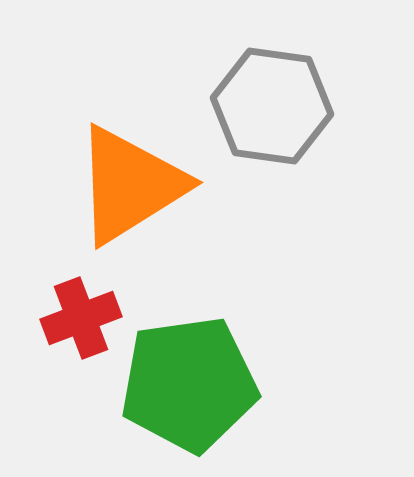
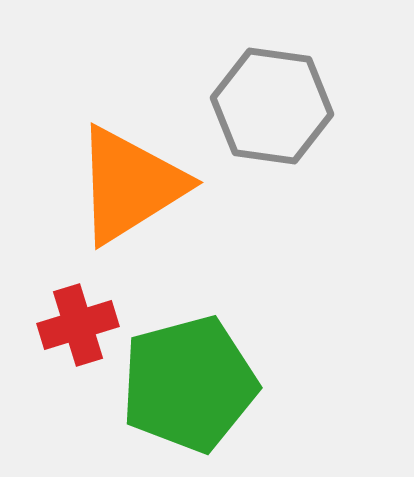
red cross: moved 3 px left, 7 px down; rotated 4 degrees clockwise
green pentagon: rotated 7 degrees counterclockwise
